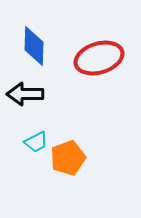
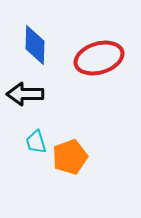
blue diamond: moved 1 px right, 1 px up
cyan trapezoid: rotated 100 degrees clockwise
orange pentagon: moved 2 px right, 1 px up
